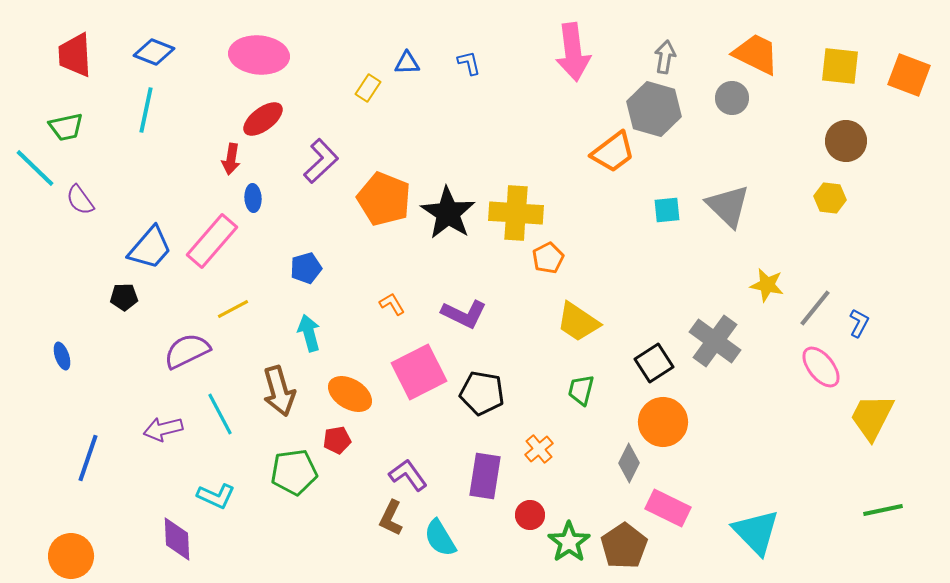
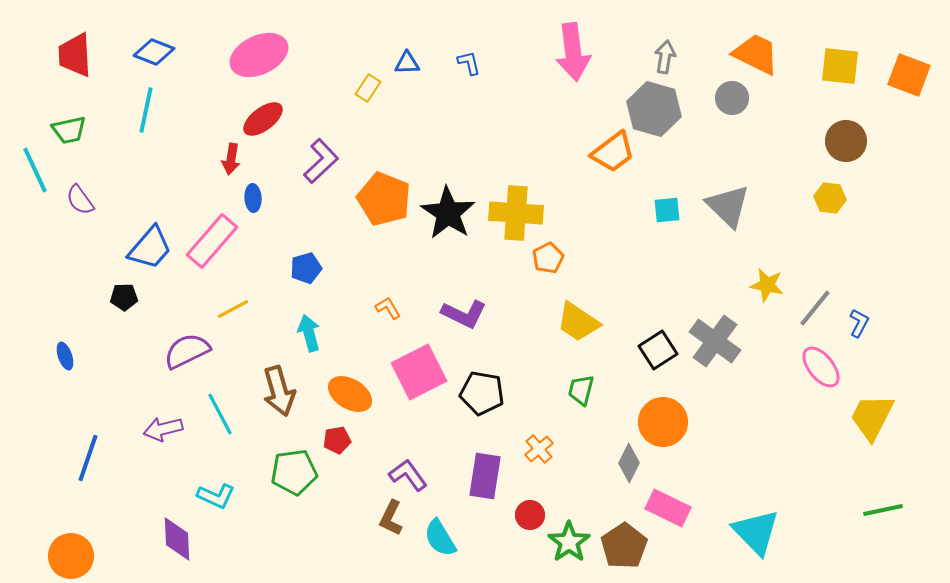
pink ellipse at (259, 55): rotated 30 degrees counterclockwise
green trapezoid at (66, 127): moved 3 px right, 3 px down
cyan line at (35, 168): moved 2 px down; rotated 21 degrees clockwise
orange L-shape at (392, 304): moved 4 px left, 4 px down
blue ellipse at (62, 356): moved 3 px right
black square at (654, 363): moved 4 px right, 13 px up
